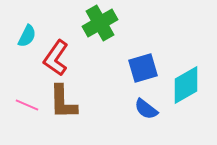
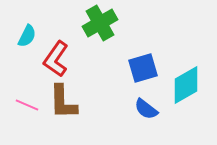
red L-shape: moved 1 px down
